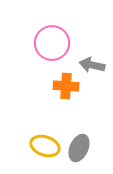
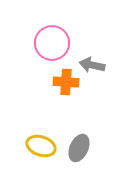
orange cross: moved 4 px up
yellow ellipse: moved 4 px left
